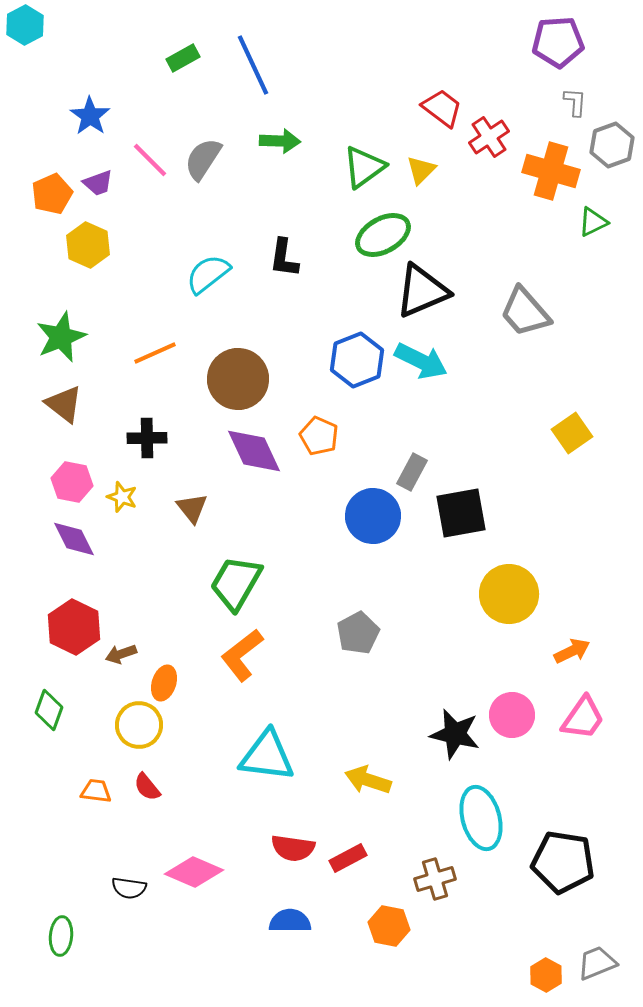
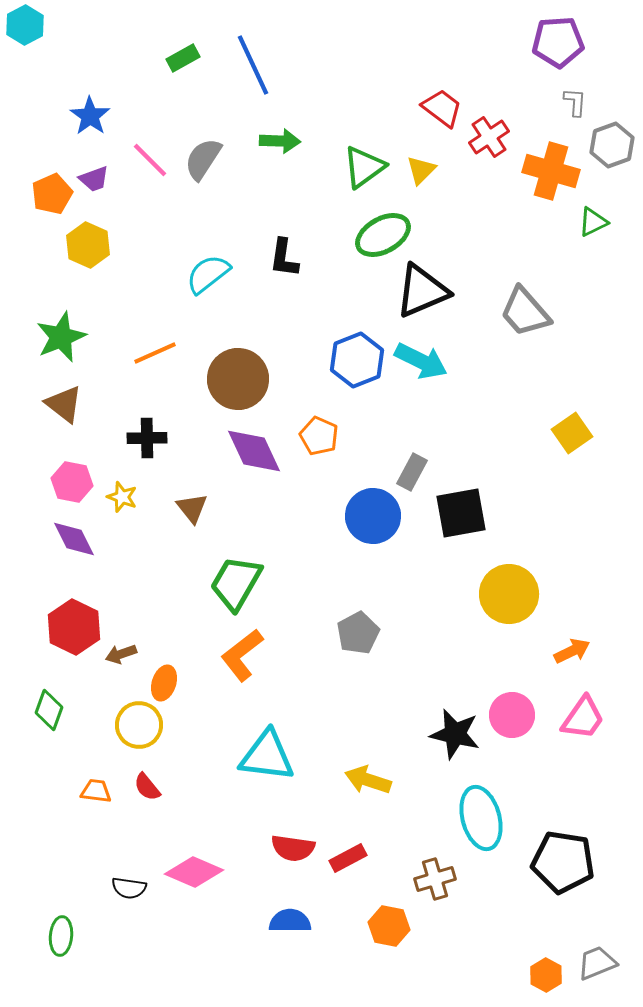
purple trapezoid at (98, 183): moved 4 px left, 4 px up
